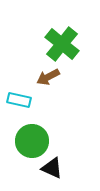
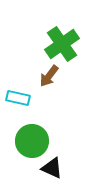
green cross: rotated 16 degrees clockwise
brown arrow: moved 1 px right, 1 px up; rotated 25 degrees counterclockwise
cyan rectangle: moved 1 px left, 2 px up
